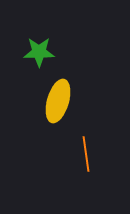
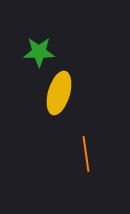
yellow ellipse: moved 1 px right, 8 px up
